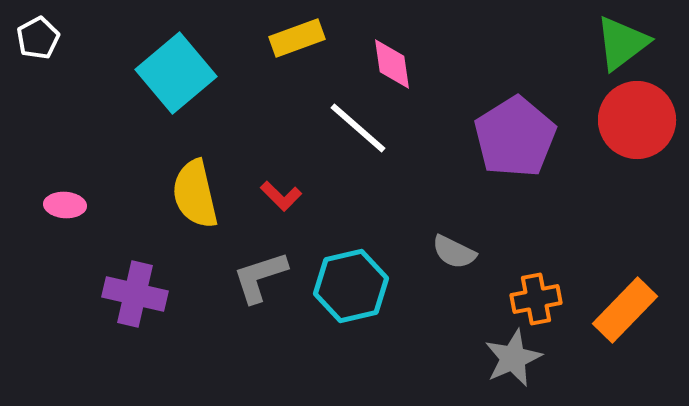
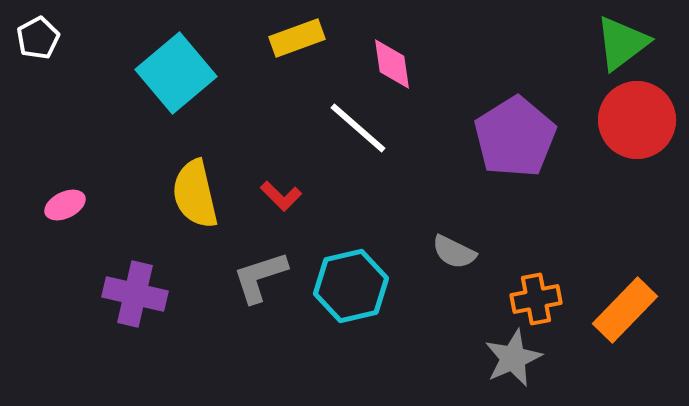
pink ellipse: rotated 30 degrees counterclockwise
